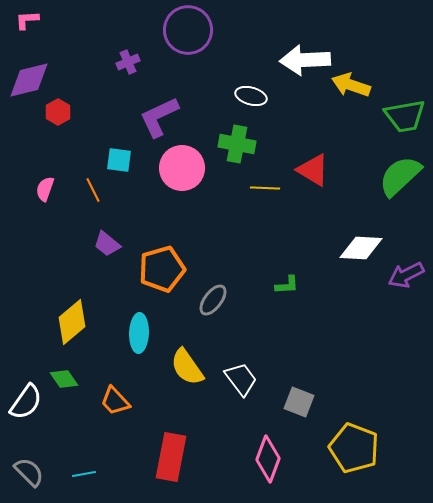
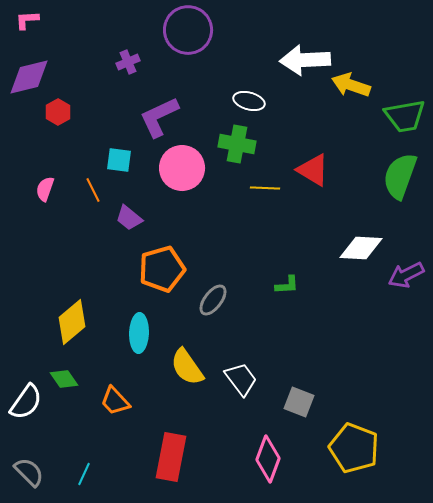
purple diamond: moved 3 px up
white ellipse: moved 2 px left, 5 px down
green semicircle: rotated 27 degrees counterclockwise
purple trapezoid: moved 22 px right, 26 px up
cyan line: rotated 55 degrees counterclockwise
